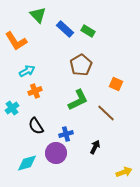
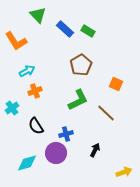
black arrow: moved 3 px down
